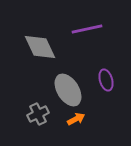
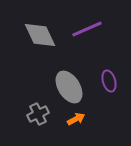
purple line: rotated 12 degrees counterclockwise
gray diamond: moved 12 px up
purple ellipse: moved 3 px right, 1 px down
gray ellipse: moved 1 px right, 3 px up
